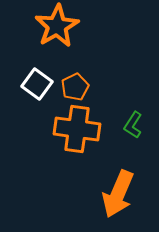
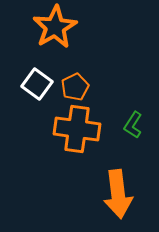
orange star: moved 2 px left, 1 px down
orange arrow: rotated 30 degrees counterclockwise
